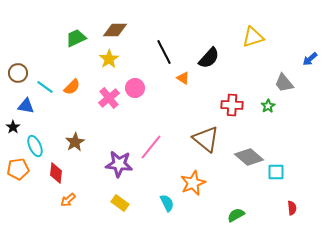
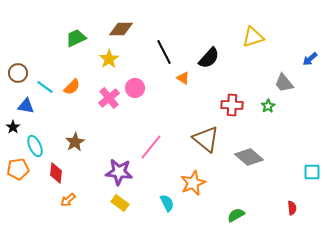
brown diamond: moved 6 px right, 1 px up
purple star: moved 8 px down
cyan square: moved 36 px right
